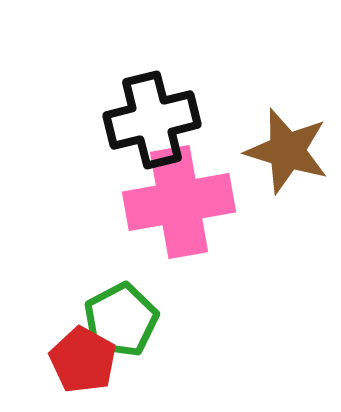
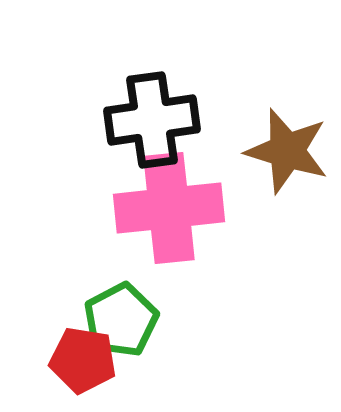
black cross: rotated 6 degrees clockwise
pink cross: moved 10 px left, 6 px down; rotated 4 degrees clockwise
red pentagon: rotated 20 degrees counterclockwise
